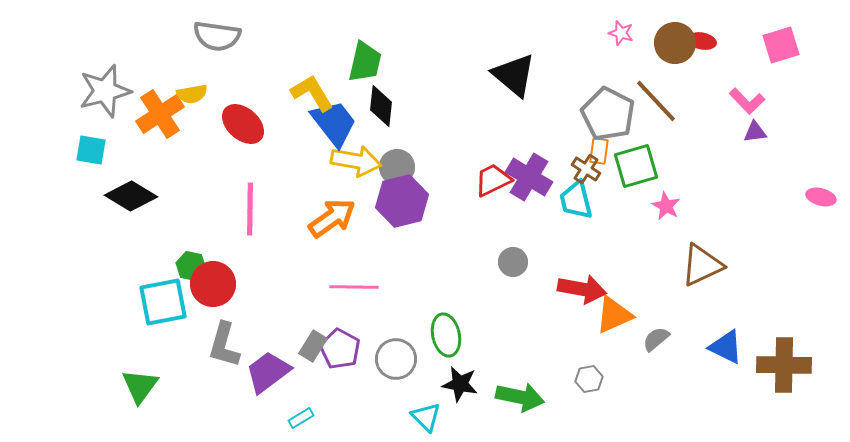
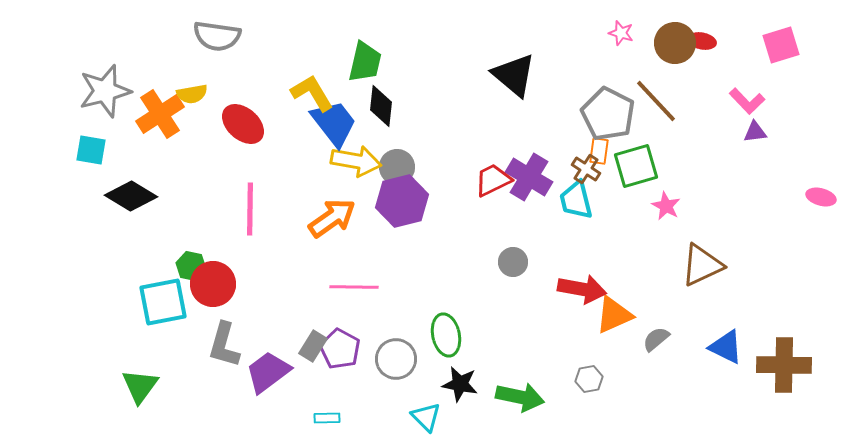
cyan rectangle at (301, 418): moved 26 px right; rotated 30 degrees clockwise
